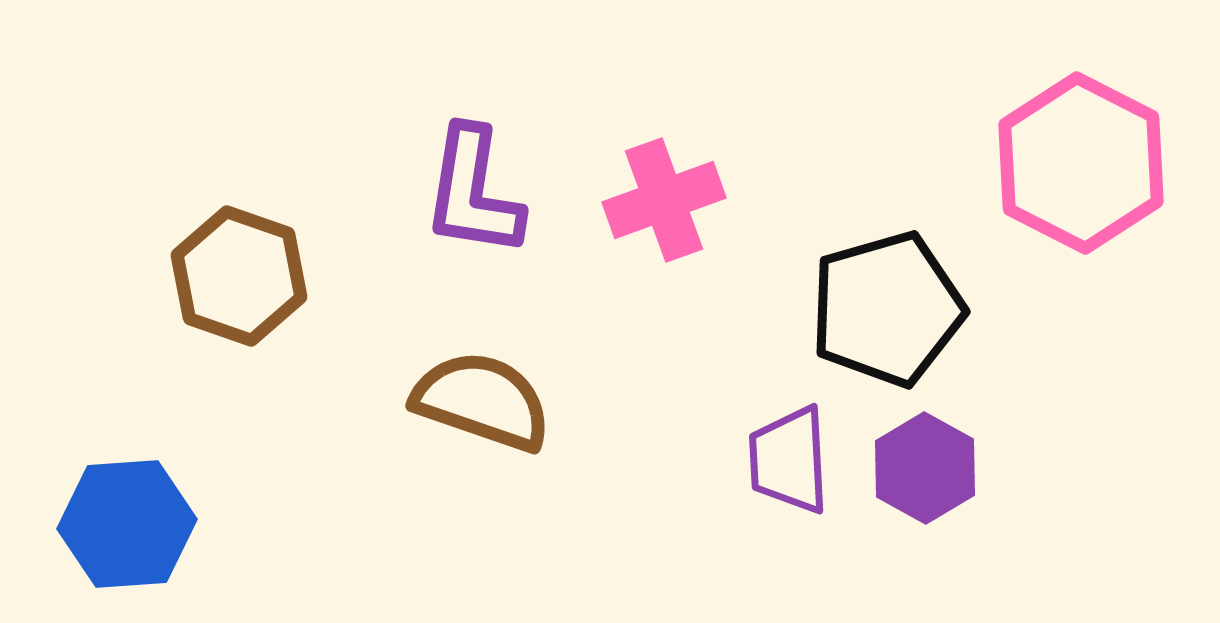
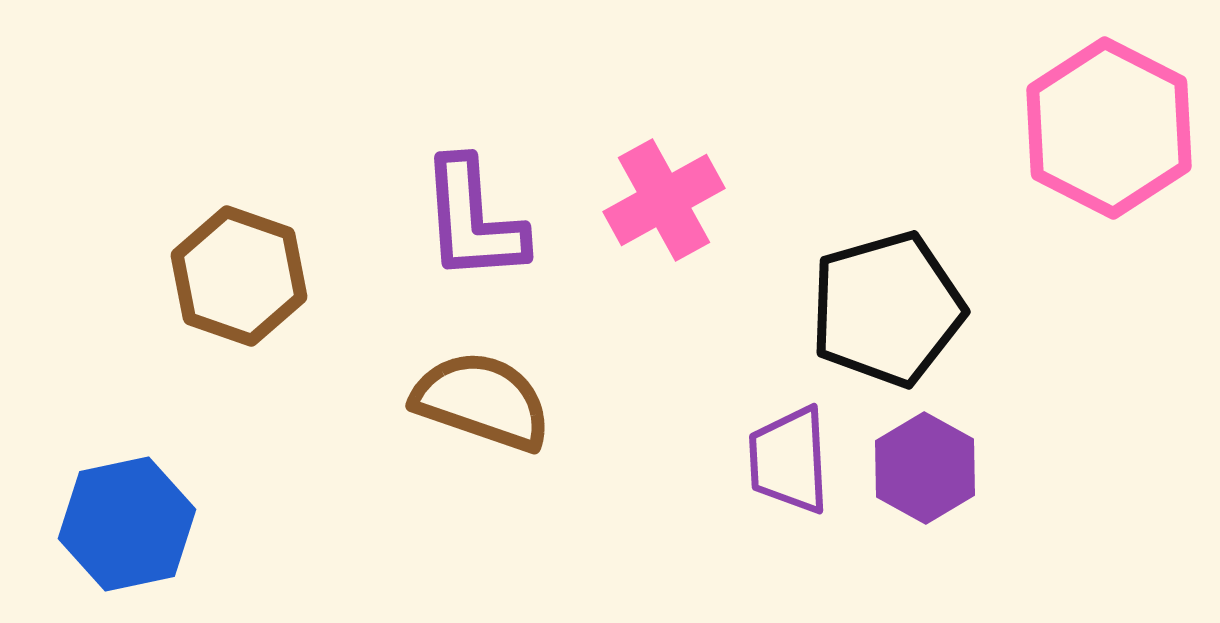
pink hexagon: moved 28 px right, 35 px up
purple L-shape: moved 28 px down; rotated 13 degrees counterclockwise
pink cross: rotated 9 degrees counterclockwise
blue hexagon: rotated 8 degrees counterclockwise
